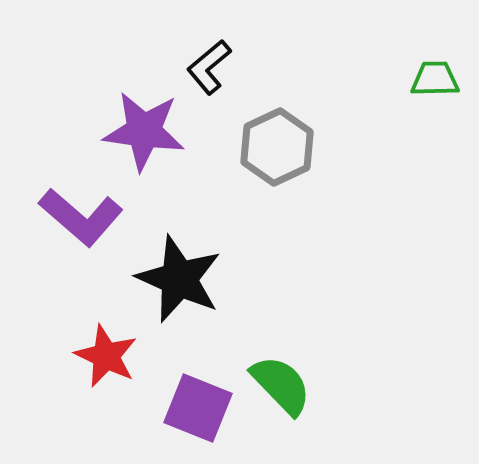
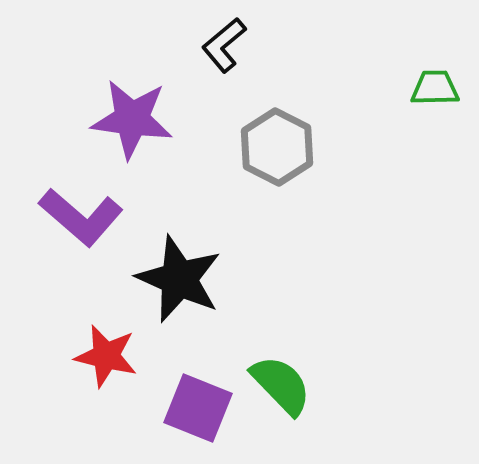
black L-shape: moved 15 px right, 22 px up
green trapezoid: moved 9 px down
purple star: moved 12 px left, 12 px up
gray hexagon: rotated 8 degrees counterclockwise
red star: rotated 12 degrees counterclockwise
